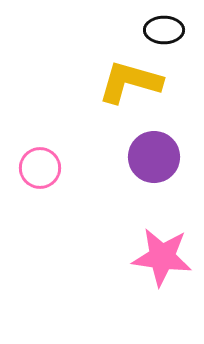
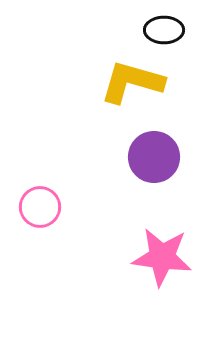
yellow L-shape: moved 2 px right
pink circle: moved 39 px down
